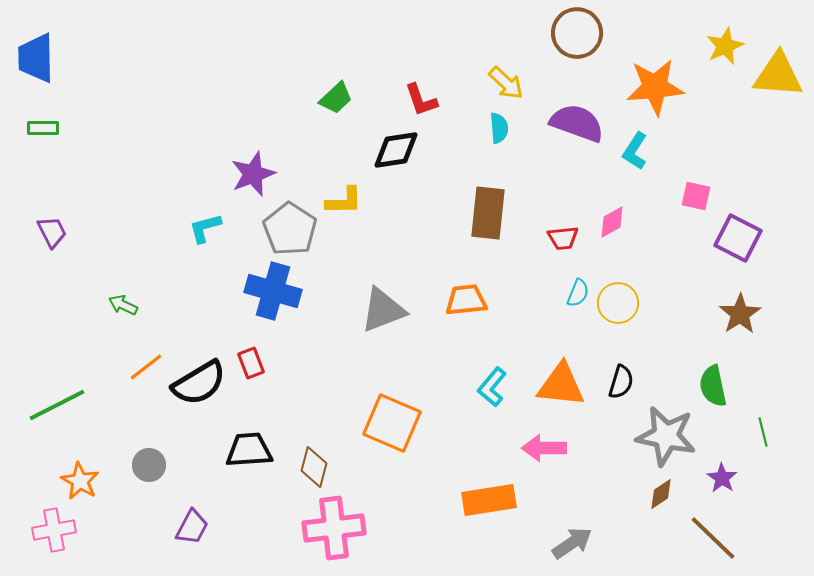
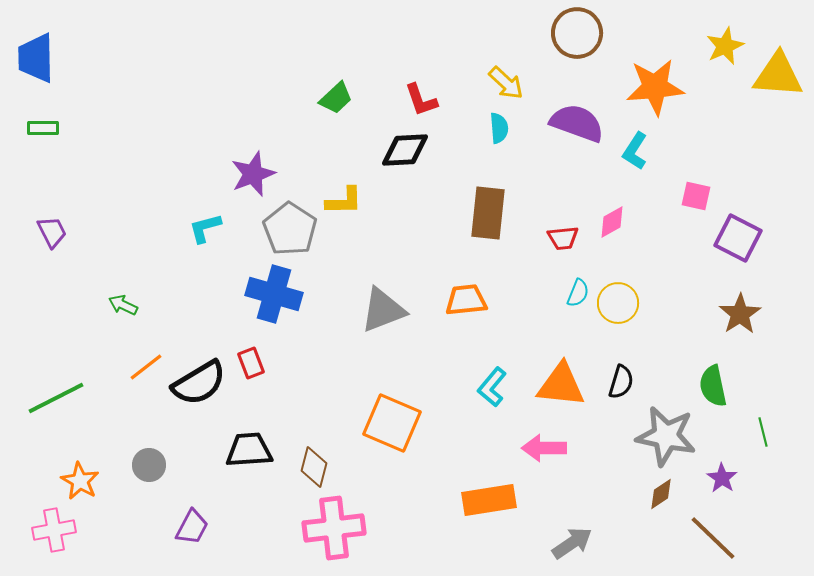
black diamond at (396, 150): moved 9 px right; rotated 6 degrees clockwise
blue cross at (273, 291): moved 1 px right, 3 px down
green line at (57, 405): moved 1 px left, 7 px up
